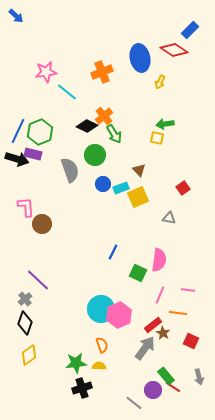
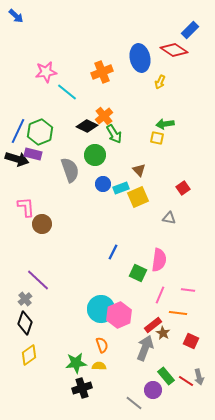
gray arrow at (145, 348): rotated 15 degrees counterclockwise
red line at (173, 387): moved 13 px right, 6 px up
